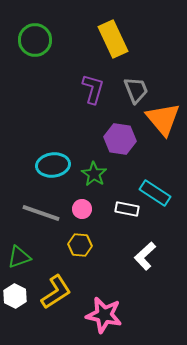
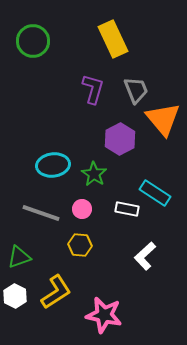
green circle: moved 2 px left, 1 px down
purple hexagon: rotated 24 degrees clockwise
